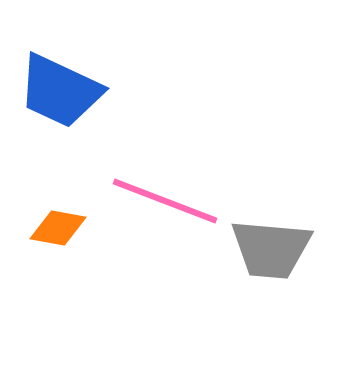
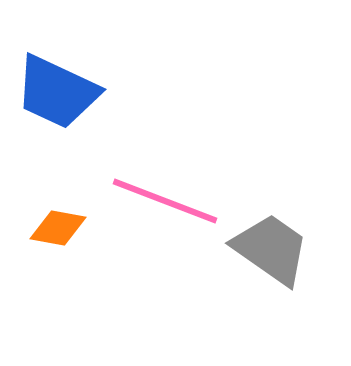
blue trapezoid: moved 3 px left, 1 px down
gray trapezoid: rotated 150 degrees counterclockwise
